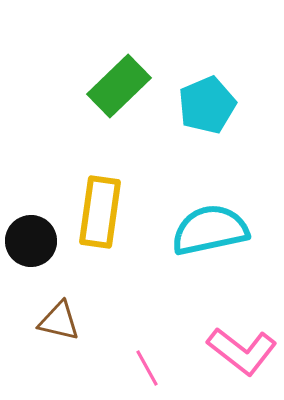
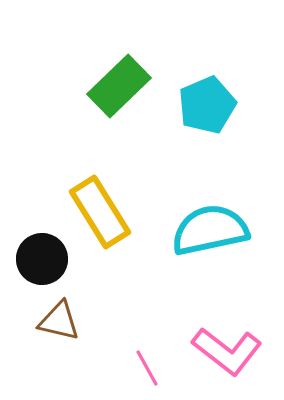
yellow rectangle: rotated 40 degrees counterclockwise
black circle: moved 11 px right, 18 px down
pink L-shape: moved 15 px left
